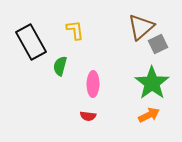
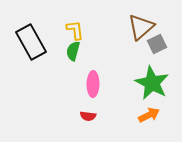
gray square: moved 1 px left
green semicircle: moved 13 px right, 15 px up
green star: rotated 8 degrees counterclockwise
